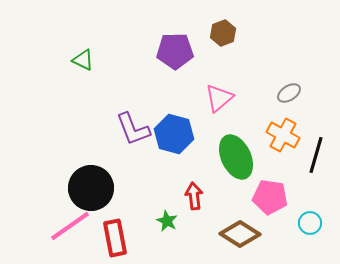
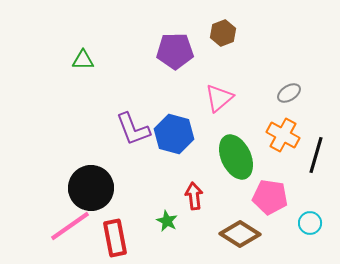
green triangle: rotated 25 degrees counterclockwise
